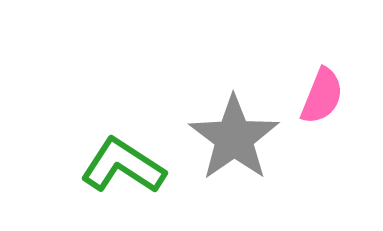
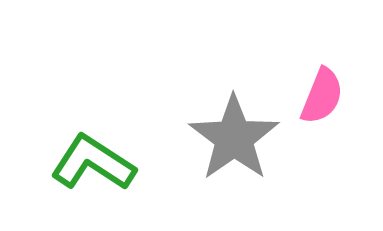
green L-shape: moved 30 px left, 3 px up
